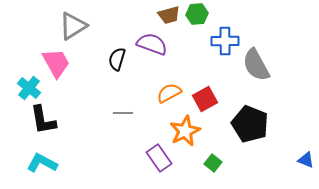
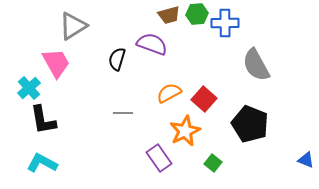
blue cross: moved 18 px up
cyan cross: rotated 10 degrees clockwise
red square: moved 1 px left; rotated 20 degrees counterclockwise
